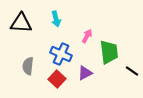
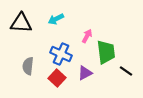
cyan arrow: rotated 77 degrees clockwise
green trapezoid: moved 3 px left
black line: moved 6 px left
red square: moved 1 px up
